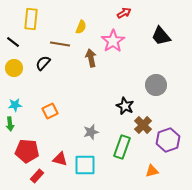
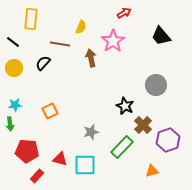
green rectangle: rotated 25 degrees clockwise
